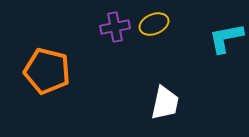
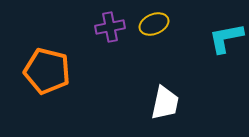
purple cross: moved 5 px left
